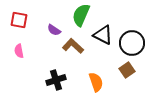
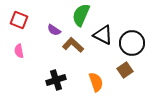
red square: rotated 12 degrees clockwise
brown L-shape: moved 1 px up
brown square: moved 2 px left
